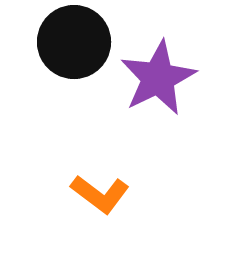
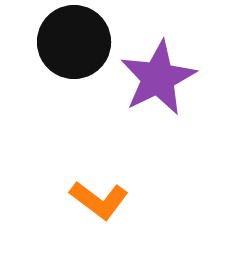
orange L-shape: moved 1 px left, 6 px down
